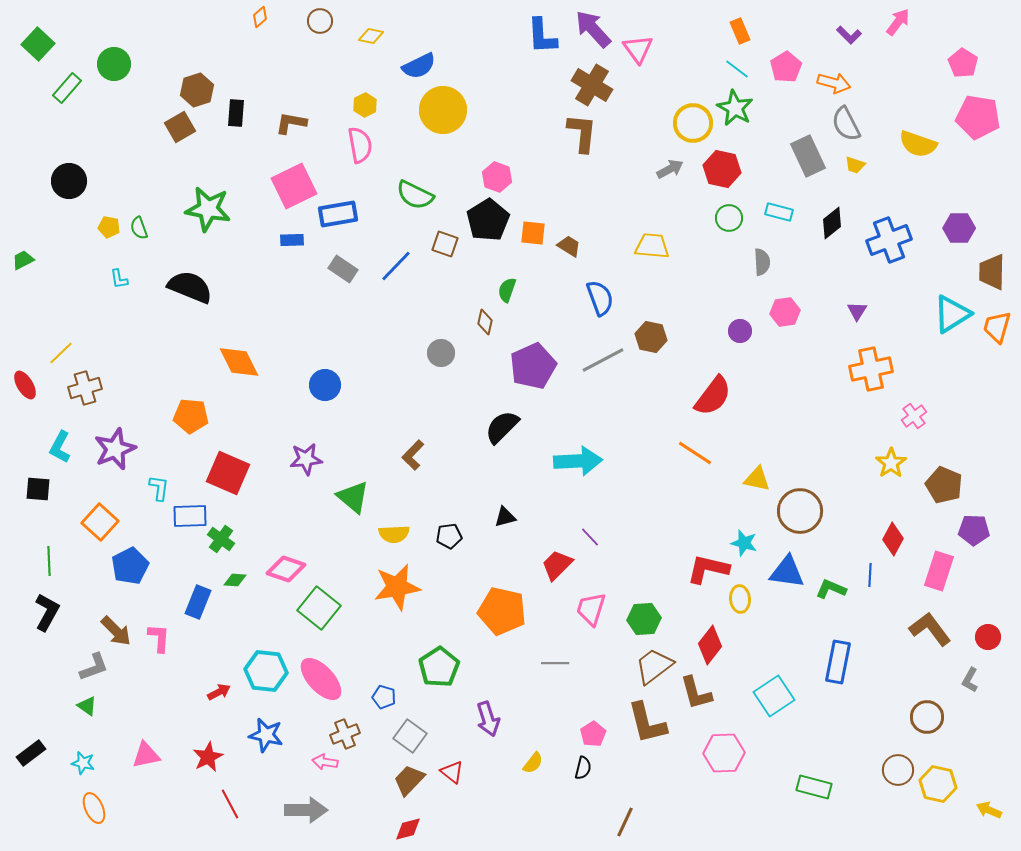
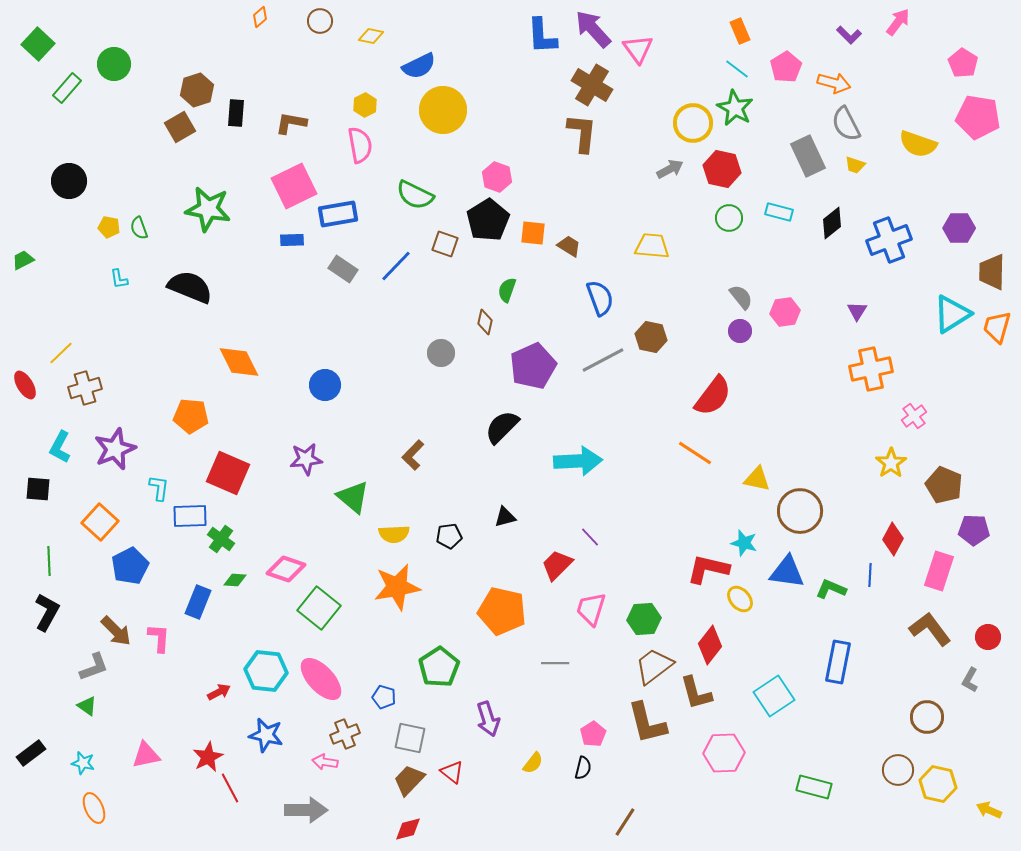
gray semicircle at (762, 262): moved 21 px left, 35 px down; rotated 36 degrees counterclockwise
yellow ellipse at (740, 599): rotated 36 degrees counterclockwise
gray square at (410, 736): moved 2 px down; rotated 24 degrees counterclockwise
red line at (230, 804): moved 16 px up
brown line at (625, 822): rotated 8 degrees clockwise
